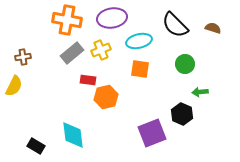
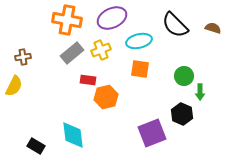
purple ellipse: rotated 16 degrees counterclockwise
green circle: moved 1 px left, 12 px down
green arrow: rotated 84 degrees counterclockwise
